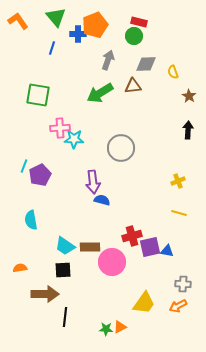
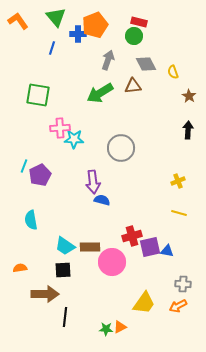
gray diamond: rotated 65 degrees clockwise
